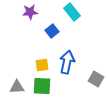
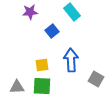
blue arrow: moved 4 px right, 2 px up; rotated 15 degrees counterclockwise
